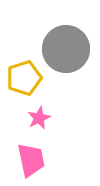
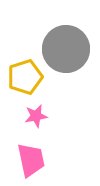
yellow pentagon: moved 1 px right, 1 px up
pink star: moved 3 px left, 2 px up; rotated 15 degrees clockwise
